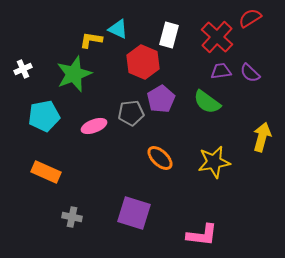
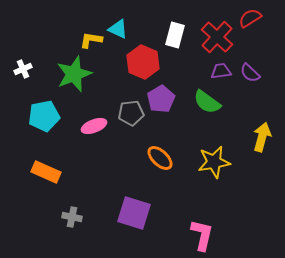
white rectangle: moved 6 px right
pink L-shape: rotated 84 degrees counterclockwise
